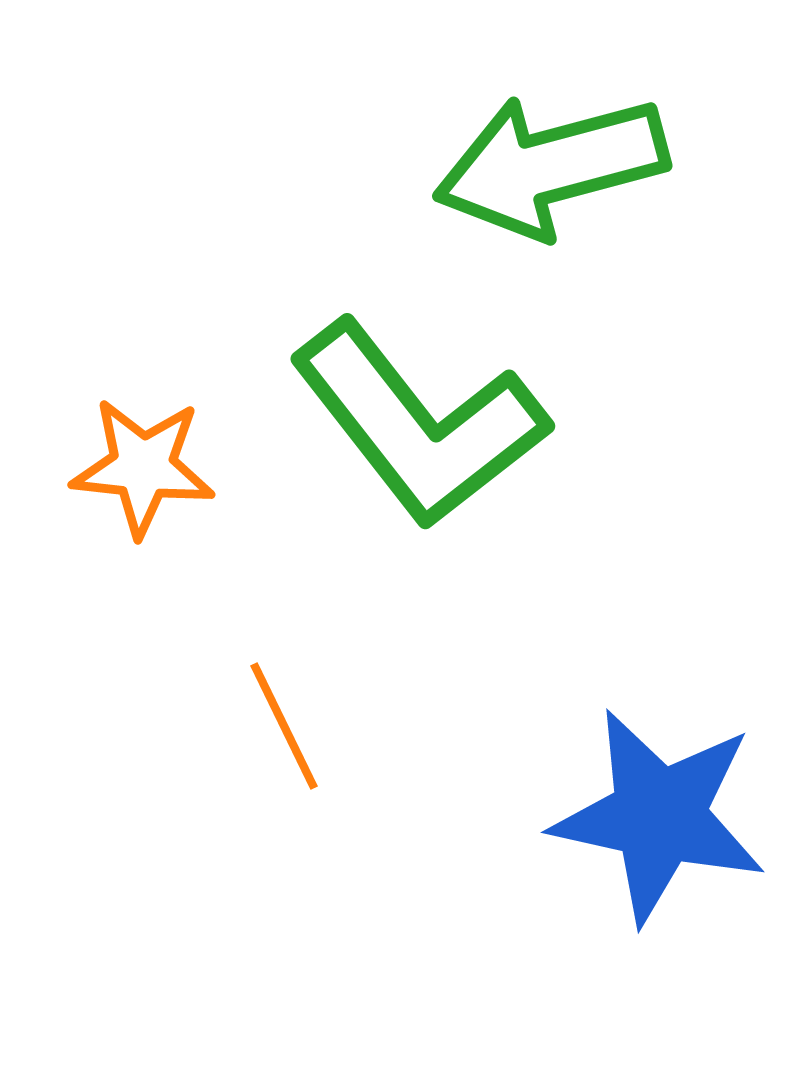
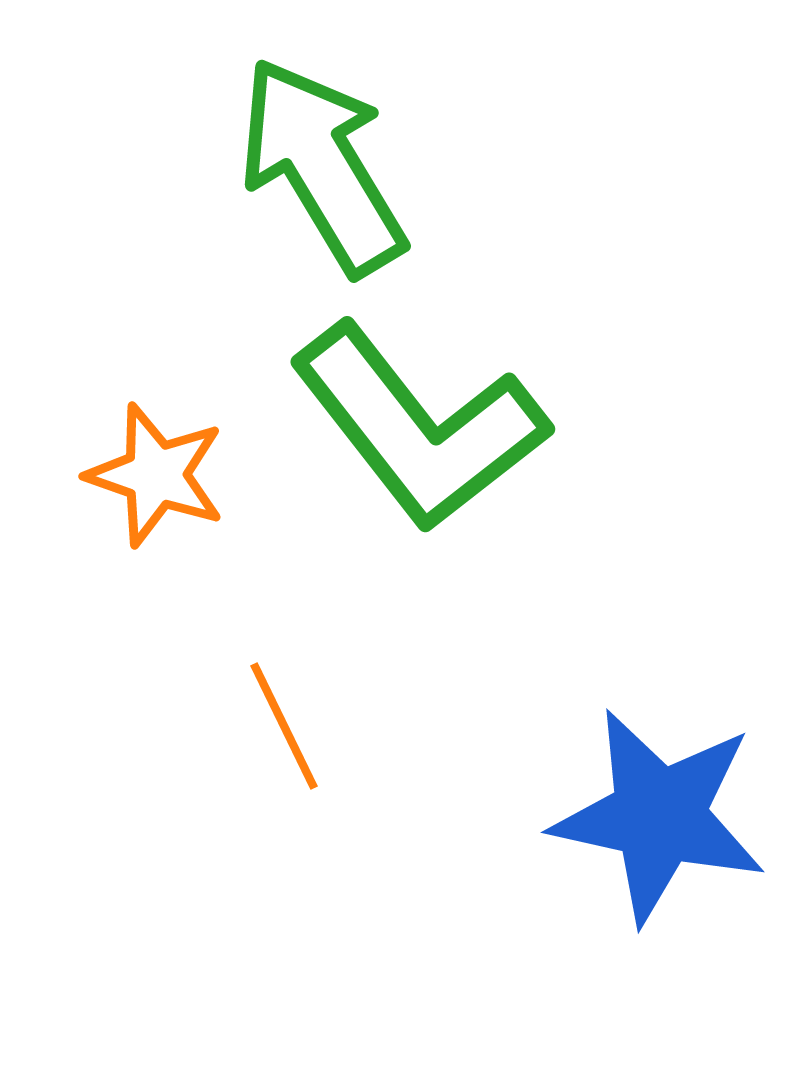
green arrow: moved 229 px left; rotated 74 degrees clockwise
green L-shape: moved 3 px down
orange star: moved 13 px right, 8 px down; rotated 13 degrees clockwise
